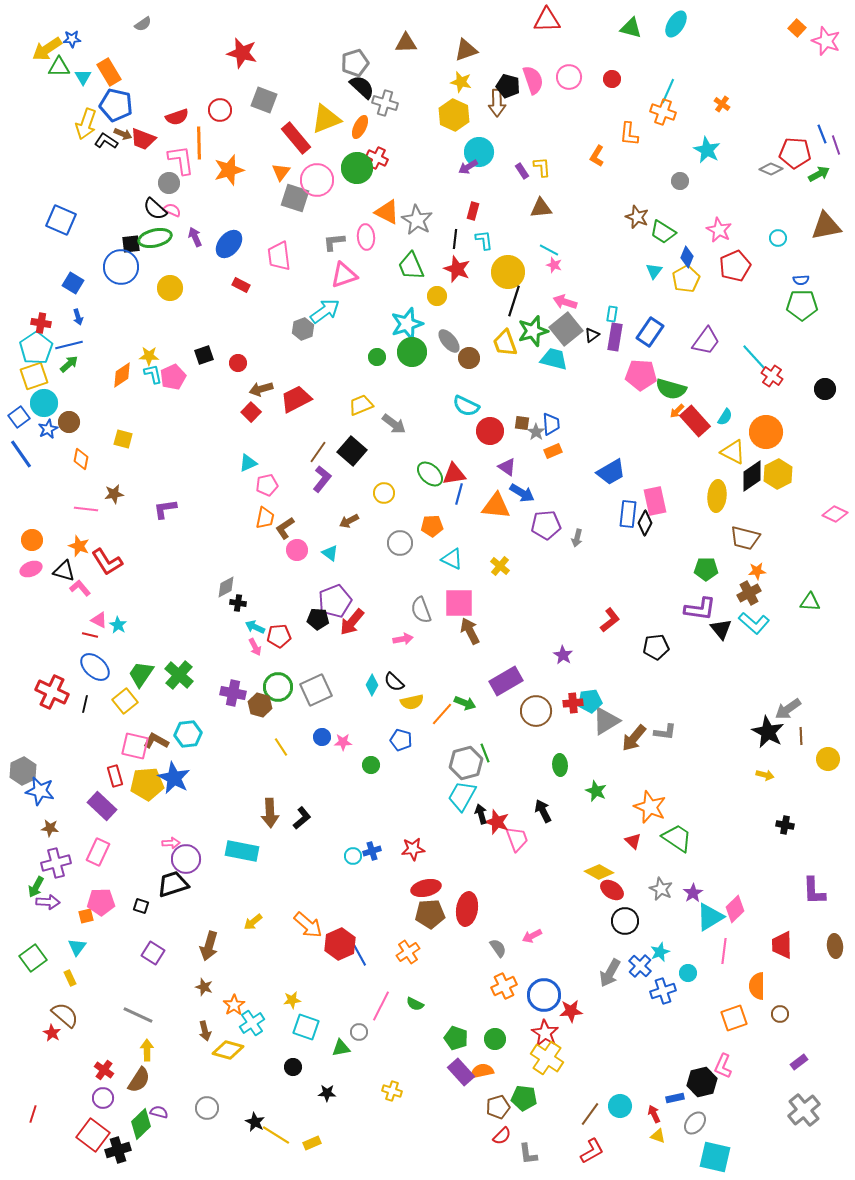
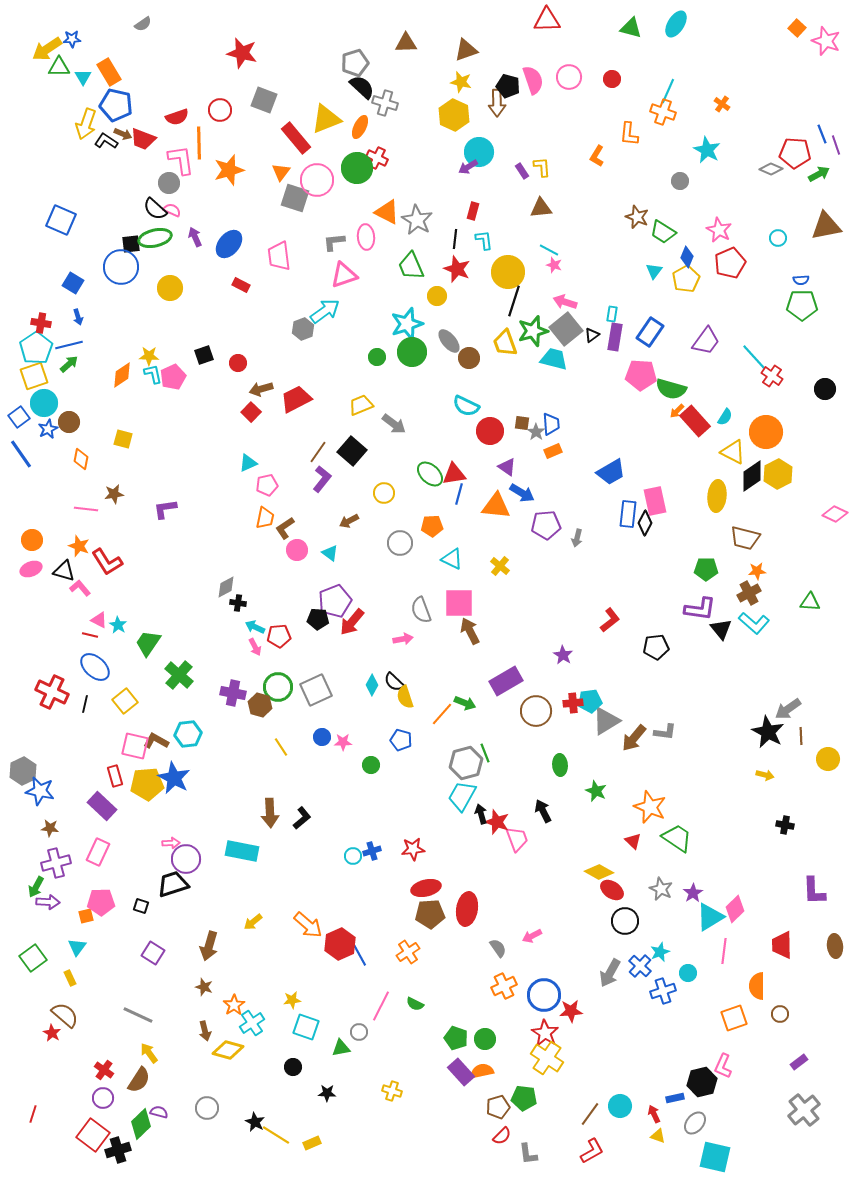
red pentagon at (735, 266): moved 5 px left, 3 px up
green trapezoid at (141, 674): moved 7 px right, 31 px up
yellow semicircle at (412, 702): moved 7 px left, 5 px up; rotated 85 degrees clockwise
green circle at (495, 1039): moved 10 px left
yellow arrow at (147, 1050): moved 2 px right, 3 px down; rotated 35 degrees counterclockwise
